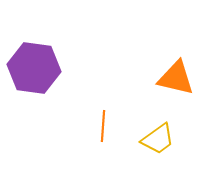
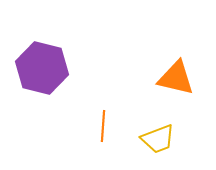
purple hexagon: moved 8 px right; rotated 6 degrees clockwise
yellow trapezoid: rotated 15 degrees clockwise
